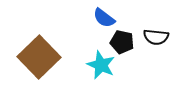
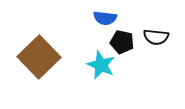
blue semicircle: moved 1 px right; rotated 30 degrees counterclockwise
